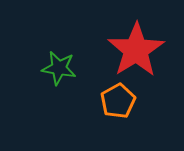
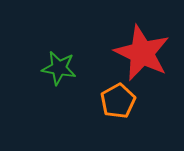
red star: moved 6 px right, 3 px down; rotated 14 degrees counterclockwise
